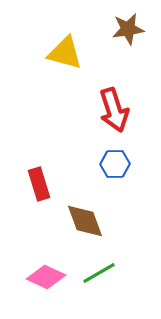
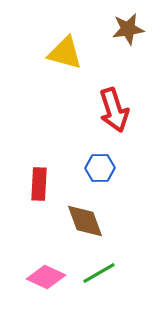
blue hexagon: moved 15 px left, 4 px down
red rectangle: rotated 20 degrees clockwise
